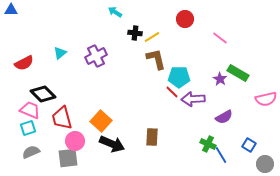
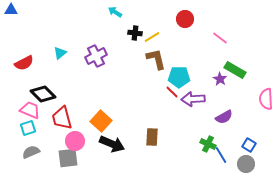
green rectangle: moved 3 px left, 3 px up
pink semicircle: rotated 100 degrees clockwise
gray circle: moved 19 px left
